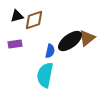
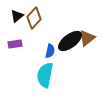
black triangle: rotated 24 degrees counterclockwise
brown diamond: moved 2 px up; rotated 30 degrees counterclockwise
